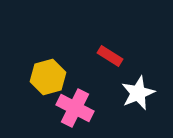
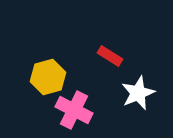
pink cross: moved 1 px left, 2 px down
